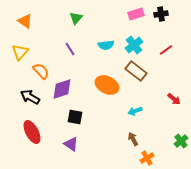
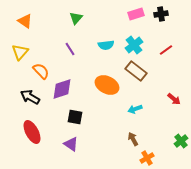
cyan arrow: moved 2 px up
